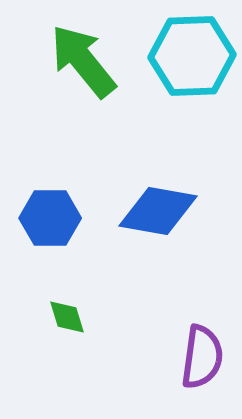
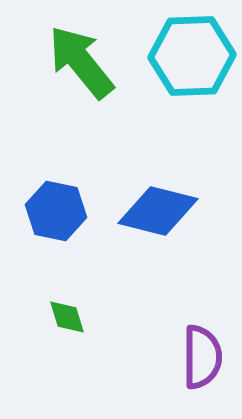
green arrow: moved 2 px left, 1 px down
blue diamond: rotated 4 degrees clockwise
blue hexagon: moved 6 px right, 7 px up; rotated 12 degrees clockwise
purple semicircle: rotated 8 degrees counterclockwise
